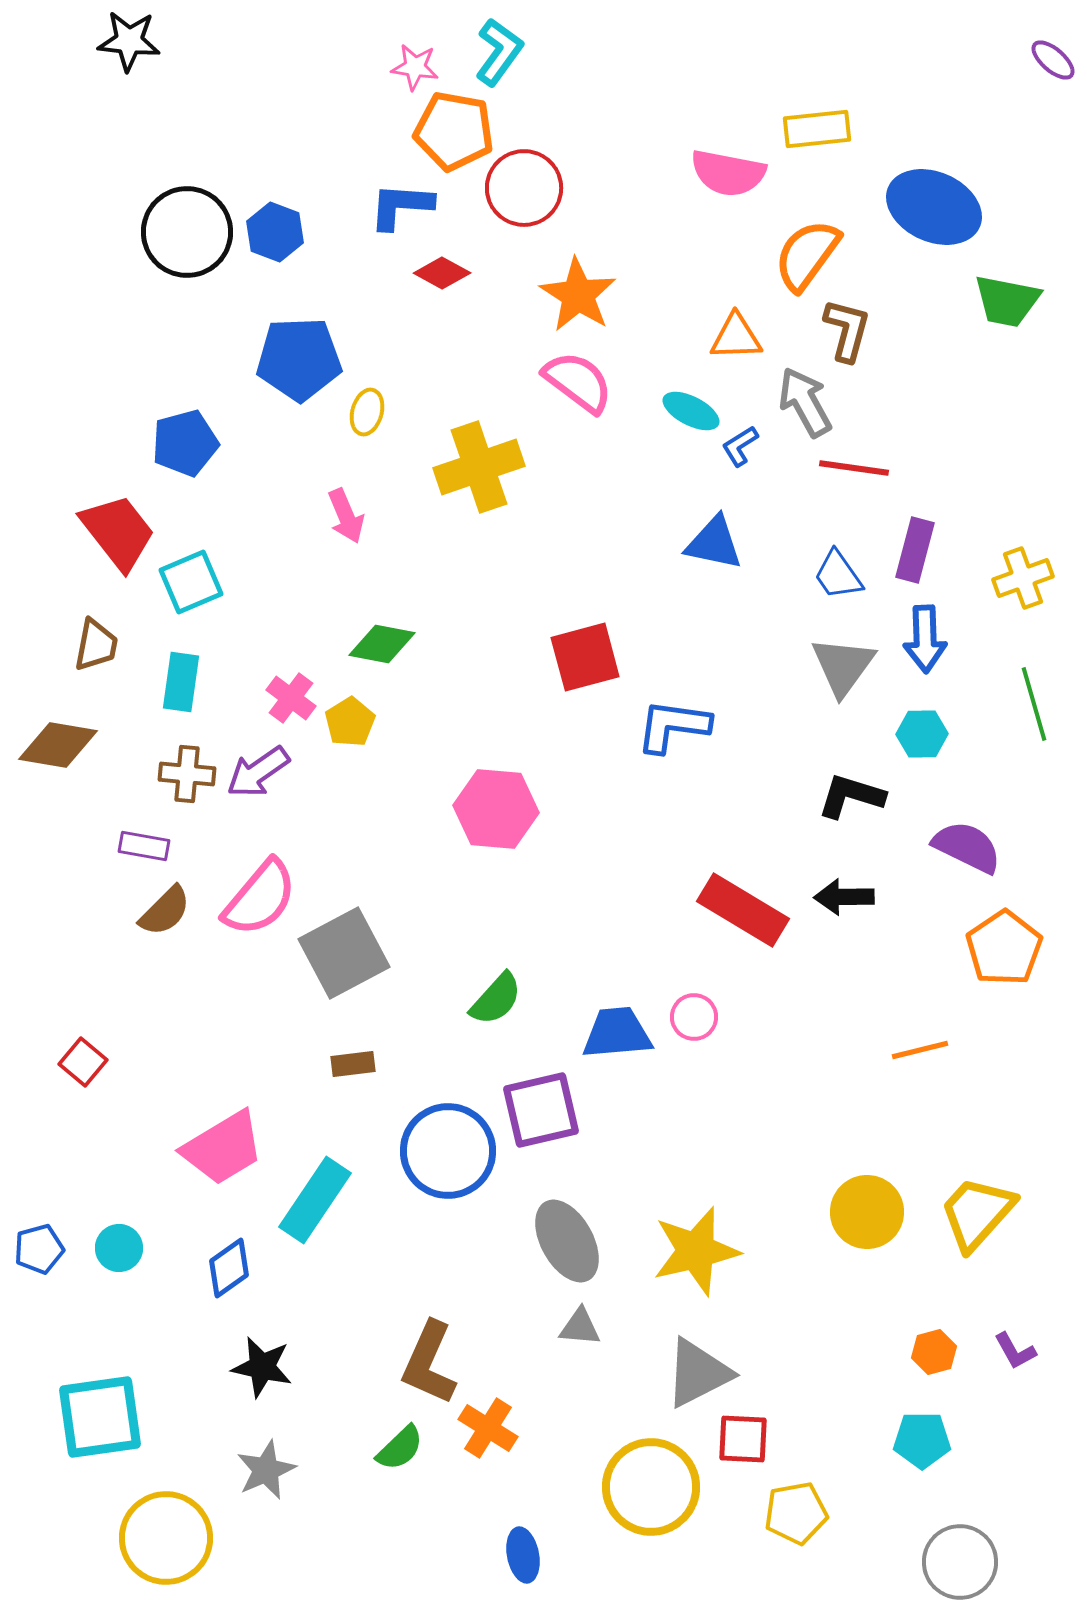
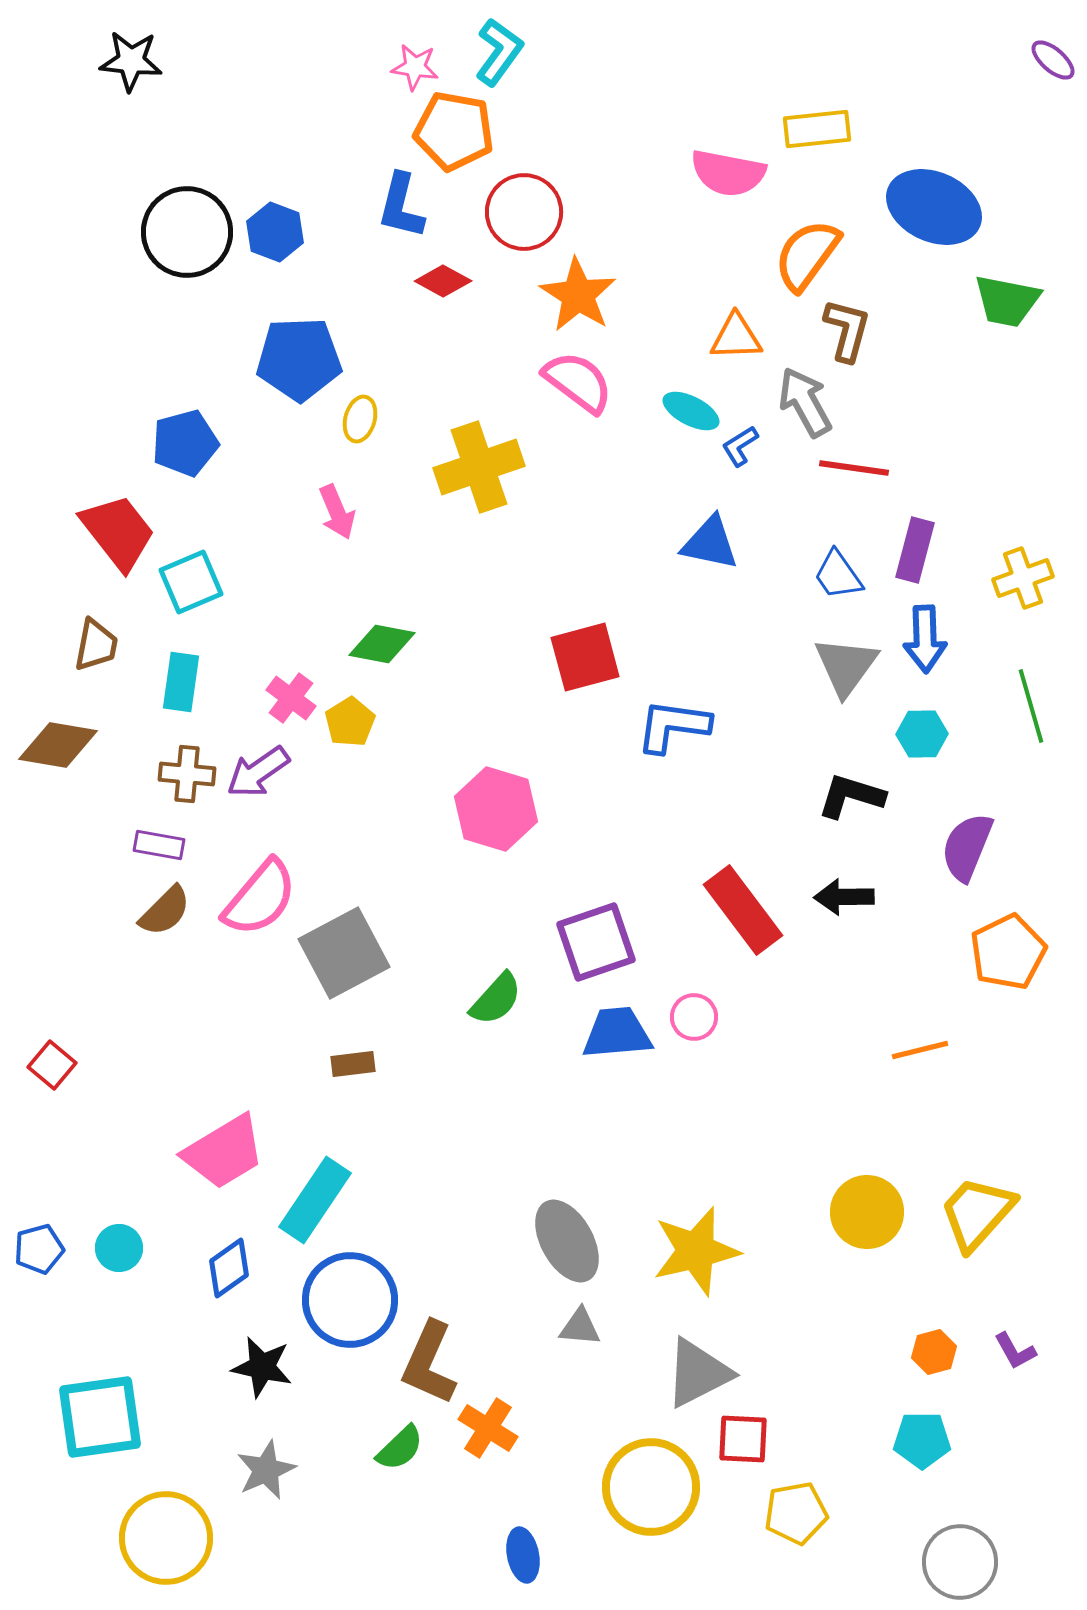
black star at (129, 41): moved 2 px right, 20 px down
red circle at (524, 188): moved 24 px down
blue L-shape at (401, 206): rotated 80 degrees counterclockwise
red diamond at (442, 273): moved 1 px right, 8 px down
yellow ellipse at (367, 412): moved 7 px left, 7 px down
pink arrow at (346, 516): moved 9 px left, 4 px up
blue triangle at (714, 543): moved 4 px left
gray triangle at (843, 666): moved 3 px right
green line at (1034, 704): moved 3 px left, 2 px down
pink hexagon at (496, 809): rotated 12 degrees clockwise
purple rectangle at (144, 846): moved 15 px right, 1 px up
purple semicircle at (967, 847): rotated 94 degrees counterclockwise
red rectangle at (743, 910): rotated 22 degrees clockwise
orange pentagon at (1004, 948): moved 4 px right, 4 px down; rotated 8 degrees clockwise
red square at (83, 1062): moved 31 px left, 3 px down
purple square at (541, 1110): moved 55 px right, 168 px up; rotated 6 degrees counterclockwise
pink trapezoid at (223, 1148): moved 1 px right, 4 px down
blue circle at (448, 1151): moved 98 px left, 149 px down
